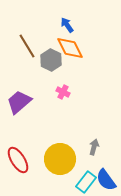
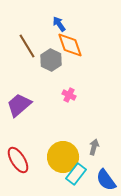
blue arrow: moved 8 px left, 1 px up
orange diamond: moved 3 px up; rotated 8 degrees clockwise
pink cross: moved 6 px right, 3 px down
purple trapezoid: moved 3 px down
yellow circle: moved 3 px right, 2 px up
cyan rectangle: moved 10 px left, 8 px up
